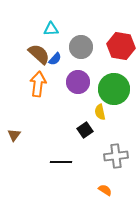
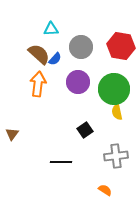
yellow semicircle: moved 17 px right
brown triangle: moved 2 px left, 1 px up
